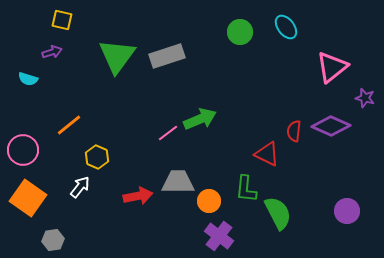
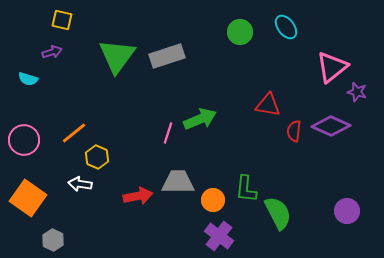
purple star: moved 8 px left, 6 px up
orange line: moved 5 px right, 8 px down
pink line: rotated 35 degrees counterclockwise
pink circle: moved 1 px right, 10 px up
red triangle: moved 1 px right, 49 px up; rotated 16 degrees counterclockwise
white arrow: moved 3 px up; rotated 120 degrees counterclockwise
orange circle: moved 4 px right, 1 px up
gray hexagon: rotated 25 degrees counterclockwise
